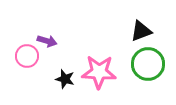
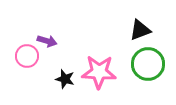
black triangle: moved 1 px left, 1 px up
